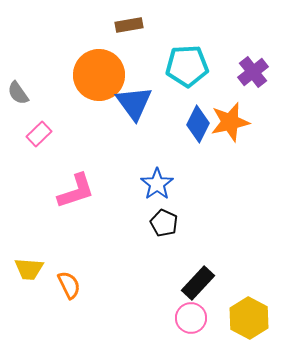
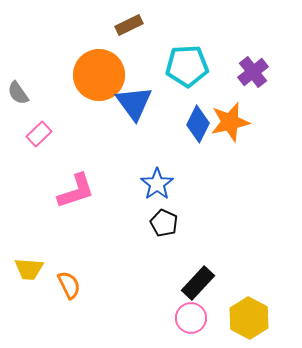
brown rectangle: rotated 16 degrees counterclockwise
